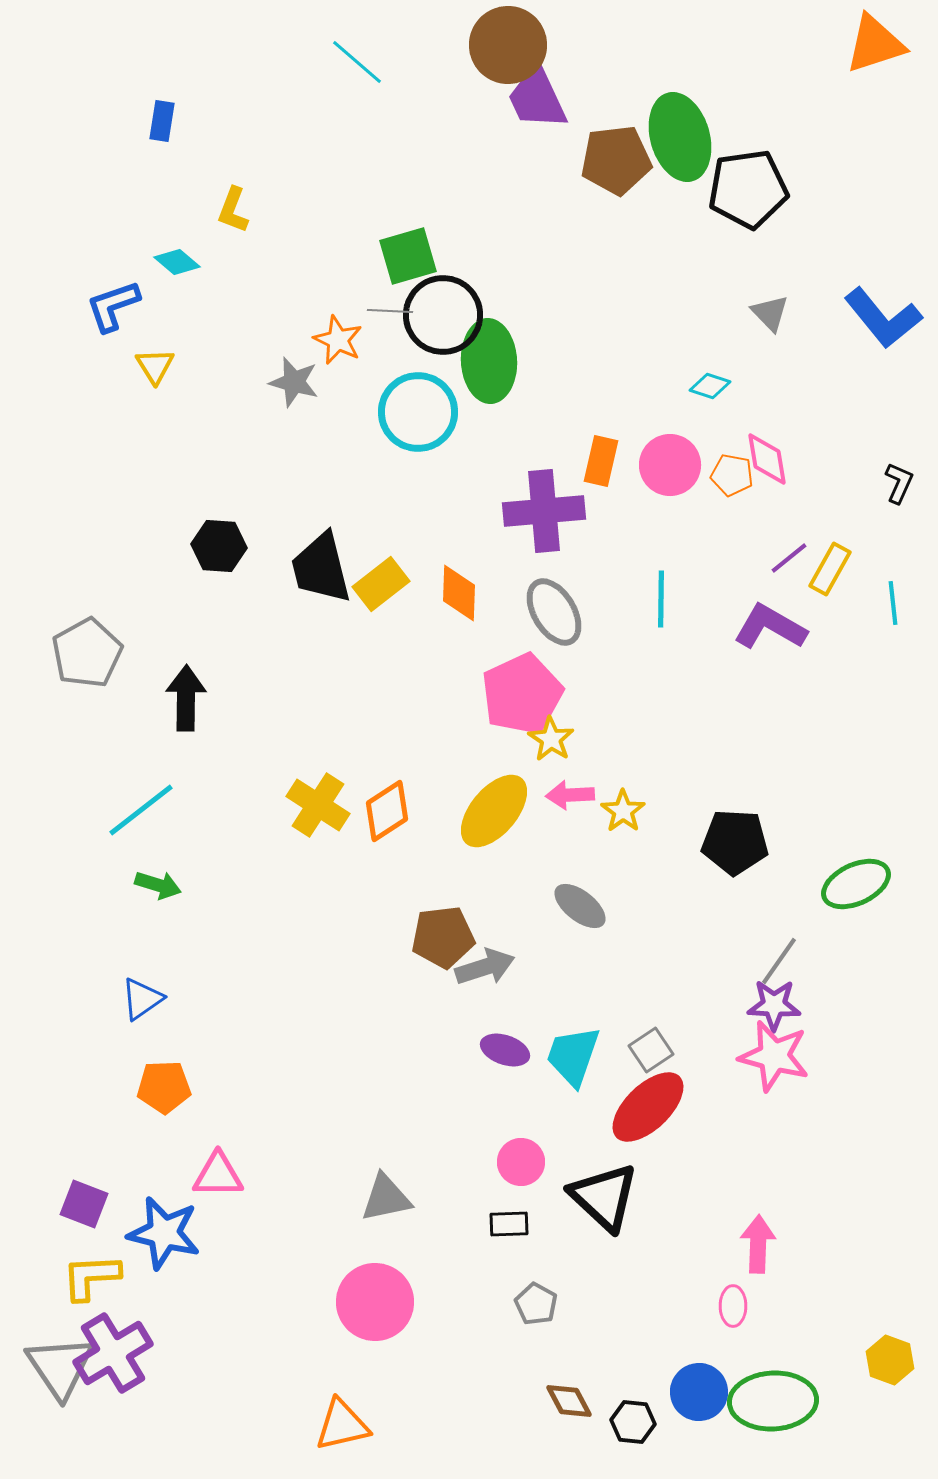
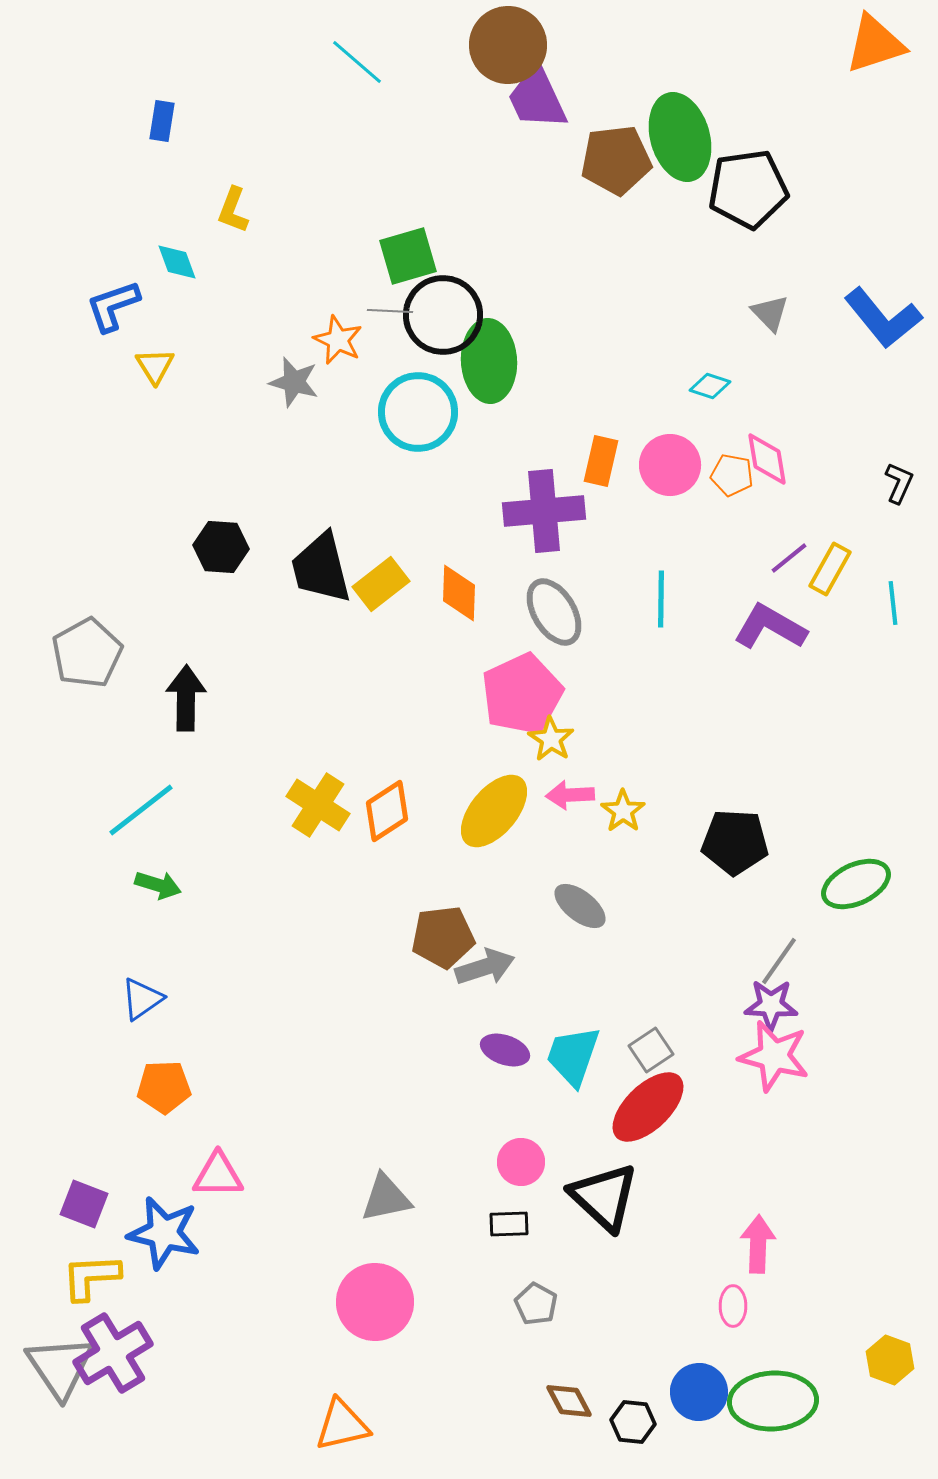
cyan diamond at (177, 262): rotated 30 degrees clockwise
black hexagon at (219, 546): moved 2 px right, 1 px down
purple star at (774, 1005): moved 3 px left
